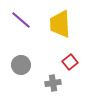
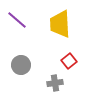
purple line: moved 4 px left
red square: moved 1 px left, 1 px up
gray cross: moved 2 px right
